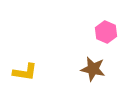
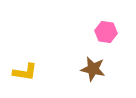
pink hexagon: rotated 15 degrees counterclockwise
